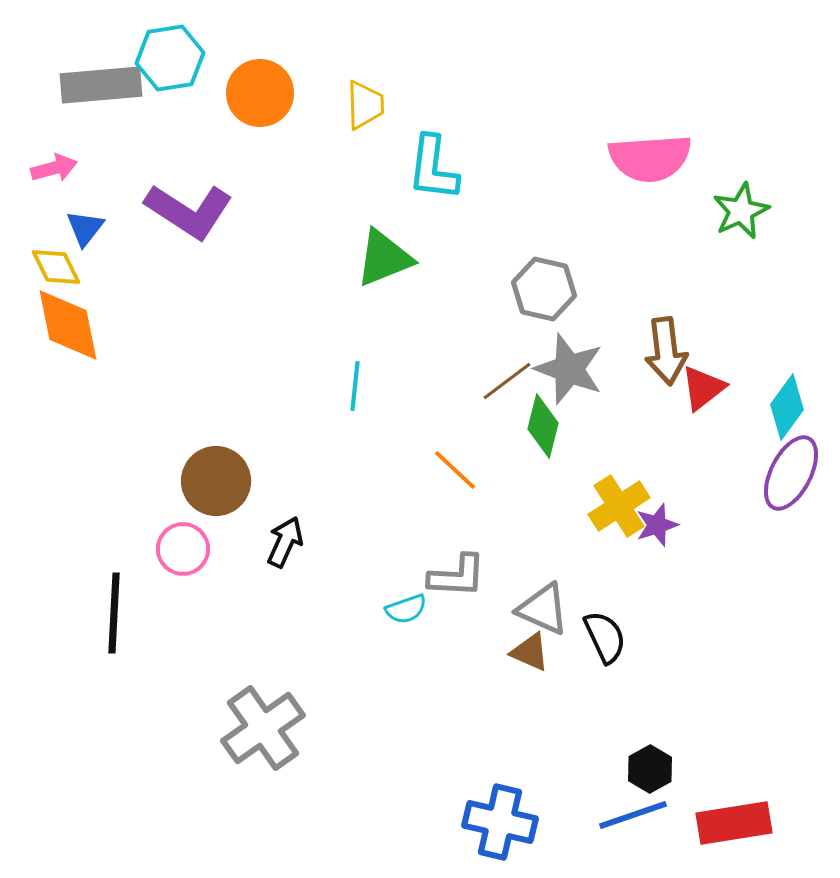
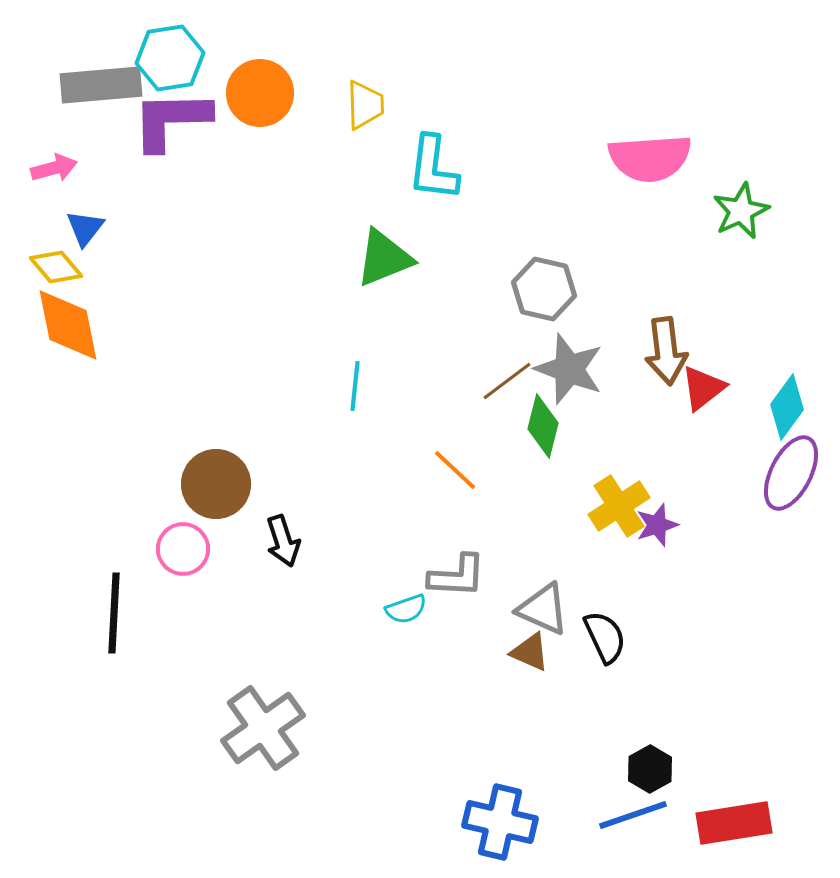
purple L-shape: moved 18 px left, 91 px up; rotated 146 degrees clockwise
yellow diamond: rotated 14 degrees counterclockwise
brown circle: moved 3 px down
black arrow: moved 2 px left, 1 px up; rotated 138 degrees clockwise
